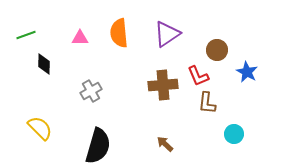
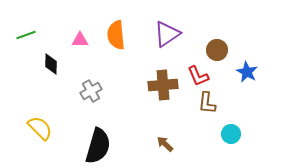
orange semicircle: moved 3 px left, 2 px down
pink triangle: moved 2 px down
black diamond: moved 7 px right
cyan circle: moved 3 px left
